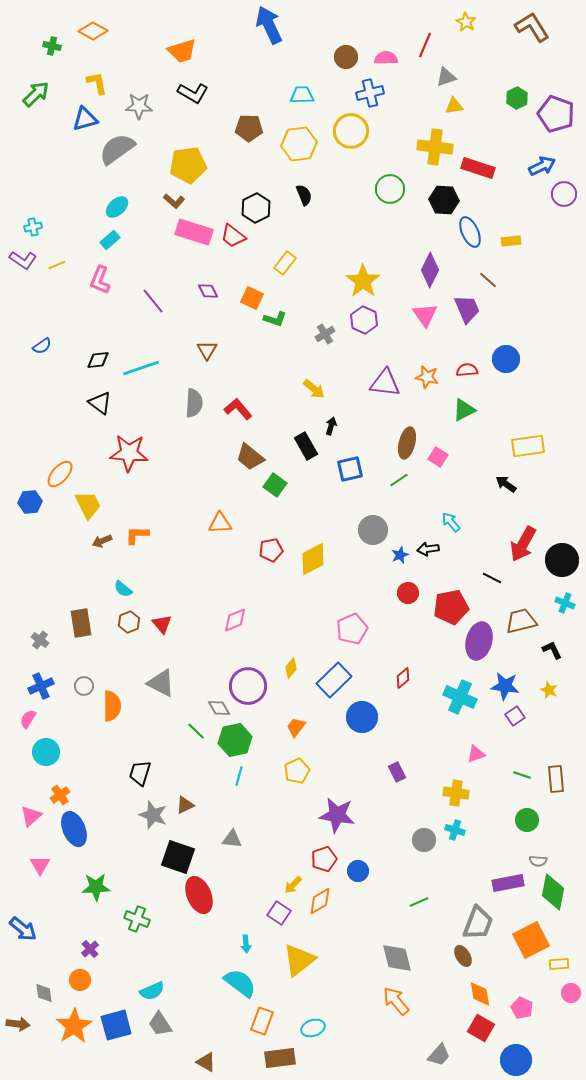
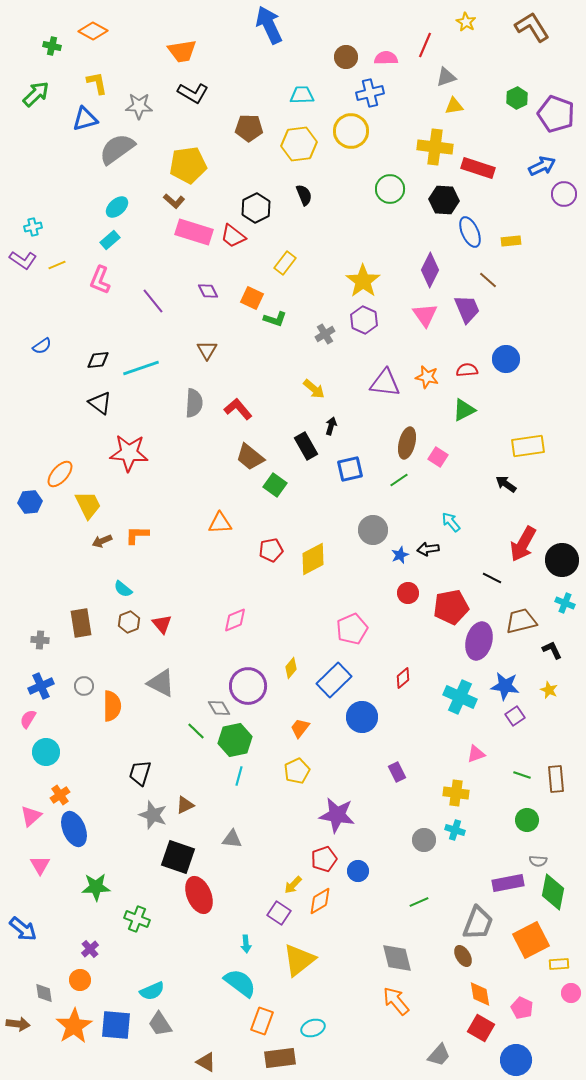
orange trapezoid at (182, 51): rotated 8 degrees clockwise
gray cross at (40, 640): rotated 30 degrees counterclockwise
orange trapezoid at (296, 727): moved 4 px right, 1 px down
blue square at (116, 1025): rotated 20 degrees clockwise
